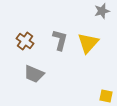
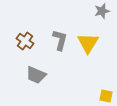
yellow triangle: rotated 10 degrees counterclockwise
gray trapezoid: moved 2 px right, 1 px down
